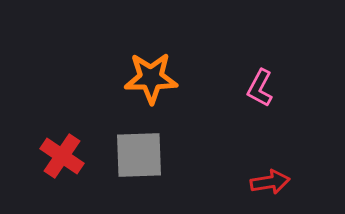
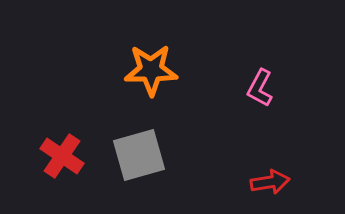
orange star: moved 8 px up
gray square: rotated 14 degrees counterclockwise
